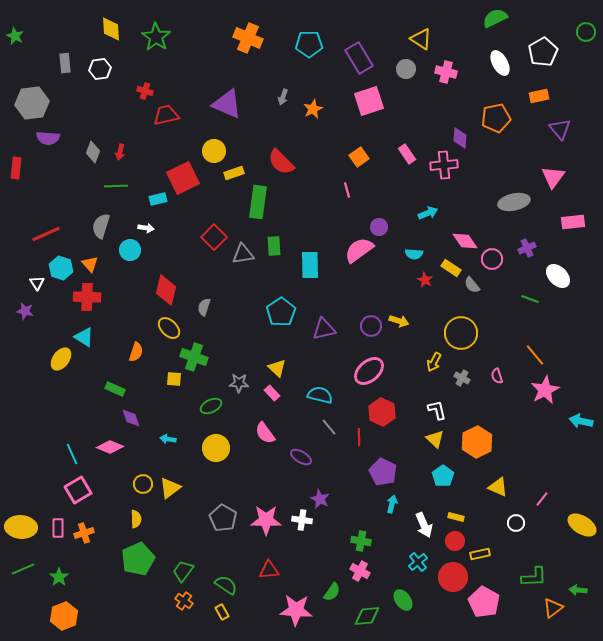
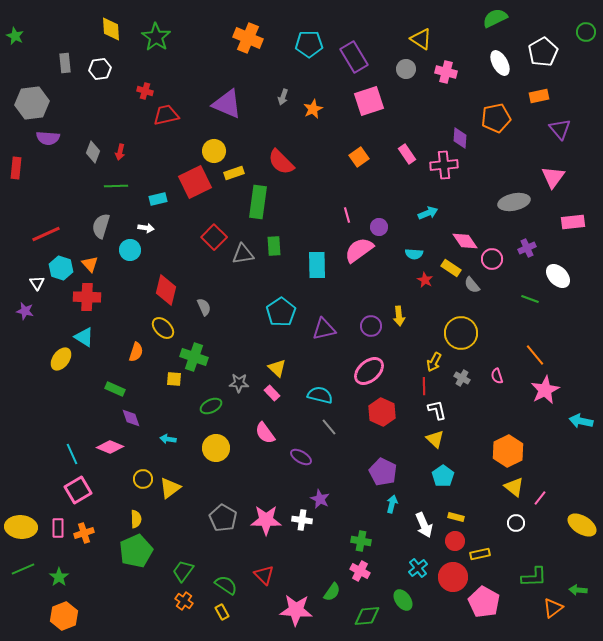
purple rectangle at (359, 58): moved 5 px left, 1 px up
red square at (183, 178): moved 12 px right, 4 px down
pink line at (347, 190): moved 25 px down
cyan rectangle at (310, 265): moved 7 px right
gray semicircle at (204, 307): rotated 138 degrees clockwise
yellow arrow at (399, 321): moved 5 px up; rotated 66 degrees clockwise
yellow ellipse at (169, 328): moved 6 px left
red line at (359, 437): moved 65 px right, 51 px up
orange hexagon at (477, 442): moved 31 px right, 9 px down
yellow circle at (143, 484): moved 5 px up
yellow triangle at (498, 487): moved 16 px right; rotated 15 degrees clockwise
pink line at (542, 499): moved 2 px left, 1 px up
green pentagon at (138, 559): moved 2 px left, 8 px up
cyan cross at (418, 562): moved 6 px down
red triangle at (269, 570): moved 5 px left, 5 px down; rotated 50 degrees clockwise
